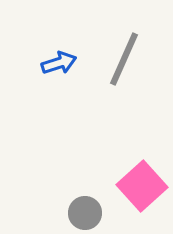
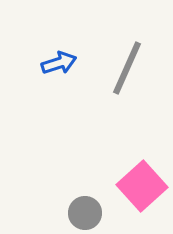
gray line: moved 3 px right, 9 px down
